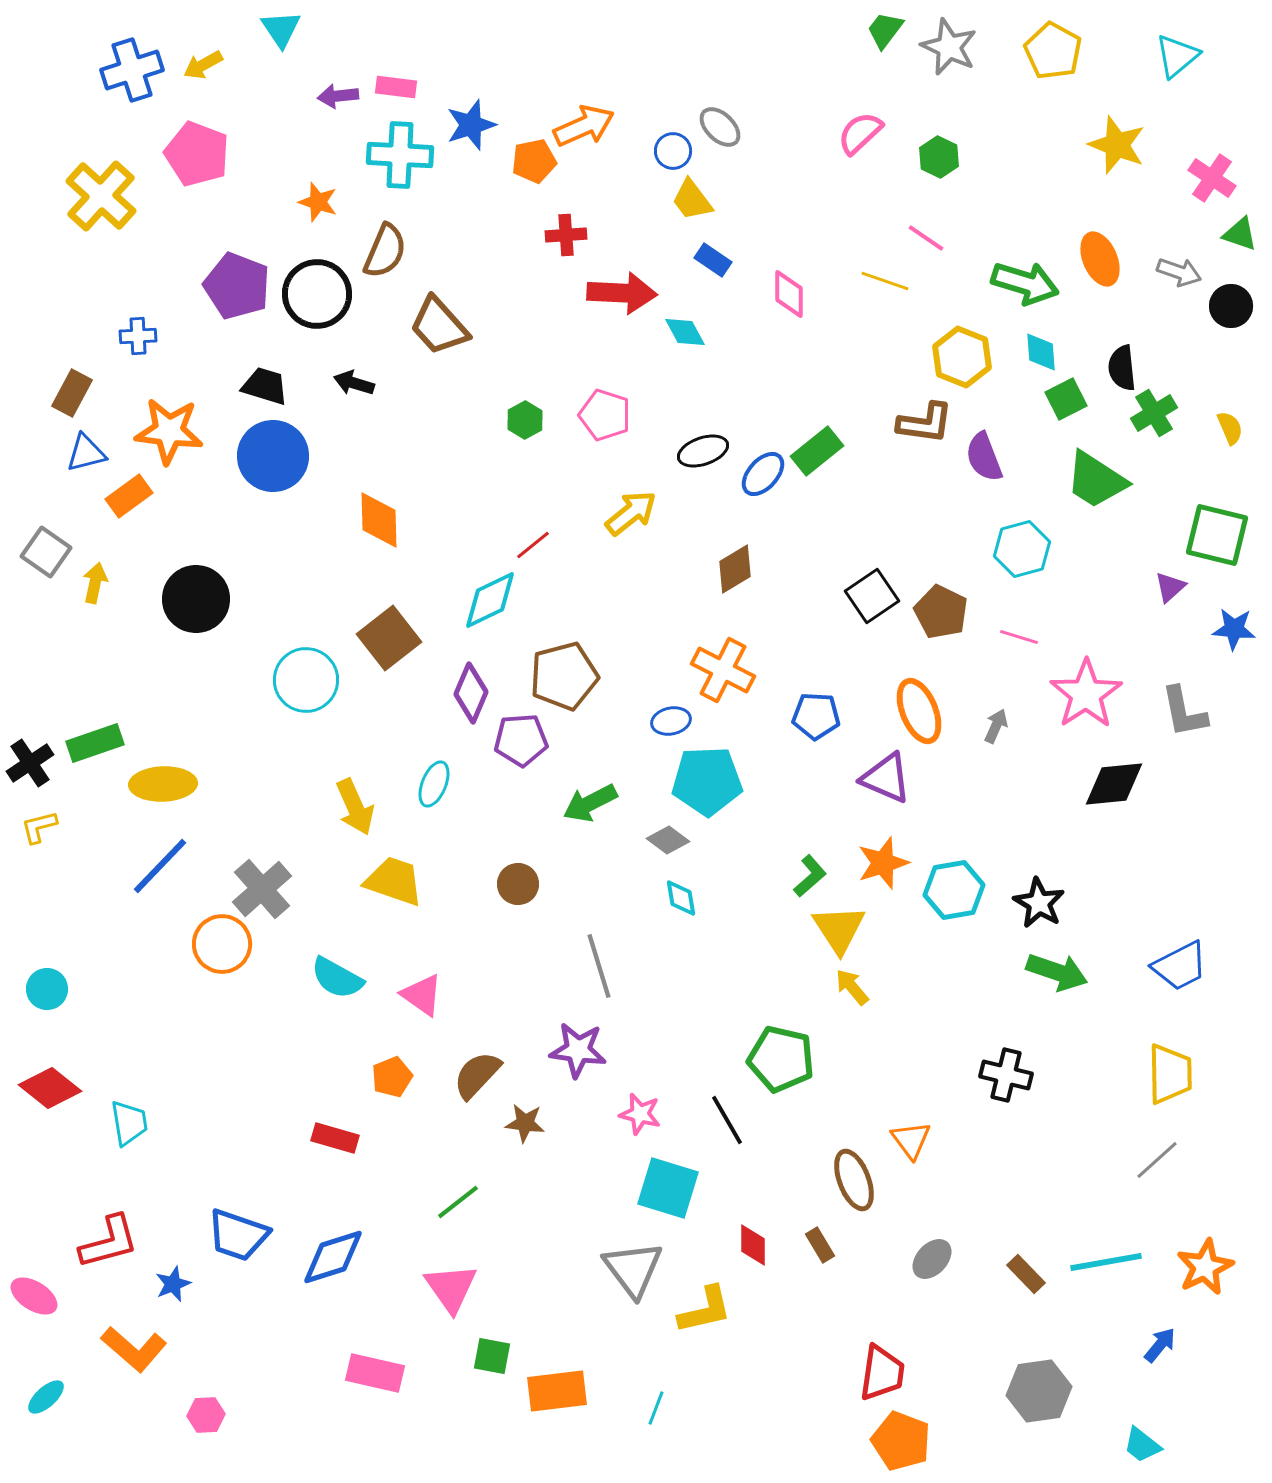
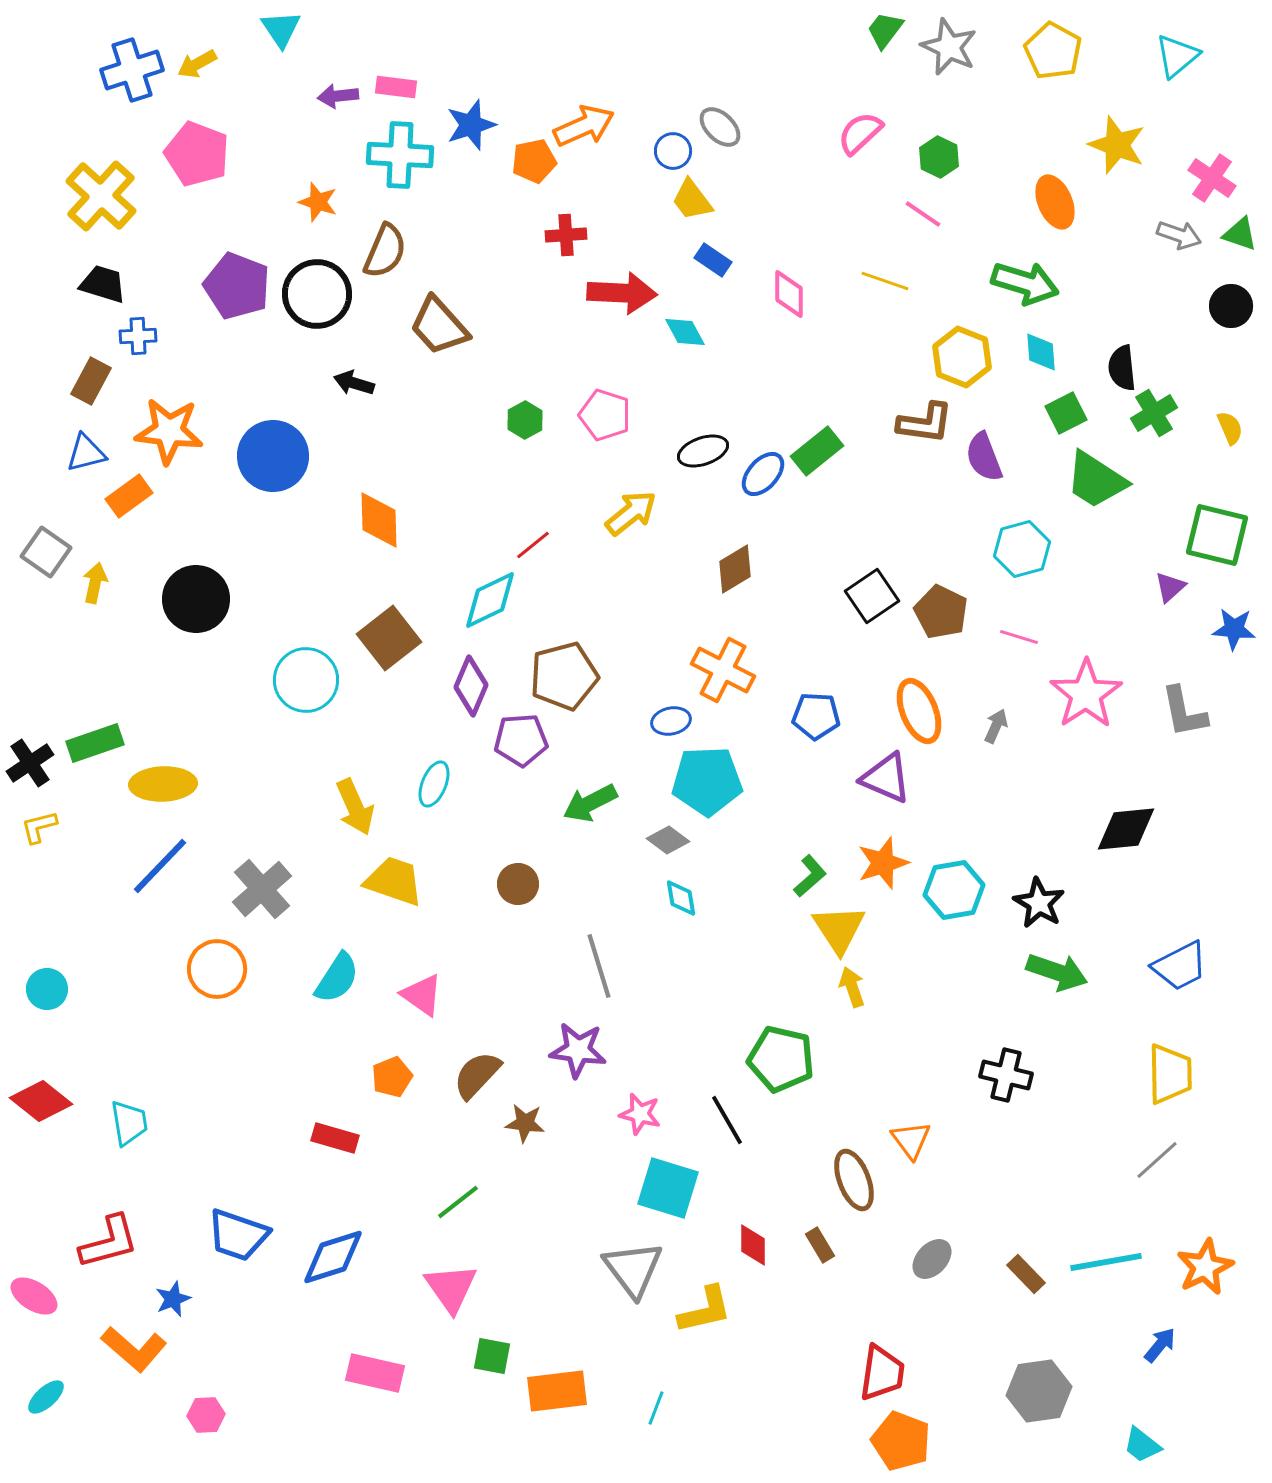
yellow arrow at (203, 65): moved 6 px left, 1 px up
pink line at (926, 238): moved 3 px left, 24 px up
orange ellipse at (1100, 259): moved 45 px left, 57 px up
gray arrow at (1179, 272): moved 37 px up
black trapezoid at (265, 386): moved 162 px left, 102 px up
brown rectangle at (72, 393): moved 19 px right, 12 px up
green square at (1066, 399): moved 14 px down
purple diamond at (471, 693): moved 7 px up
black diamond at (1114, 784): moved 12 px right, 45 px down
orange circle at (222, 944): moved 5 px left, 25 px down
cyan semicircle at (337, 978): rotated 86 degrees counterclockwise
yellow arrow at (852, 987): rotated 21 degrees clockwise
red diamond at (50, 1088): moved 9 px left, 13 px down
blue star at (173, 1284): moved 15 px down
